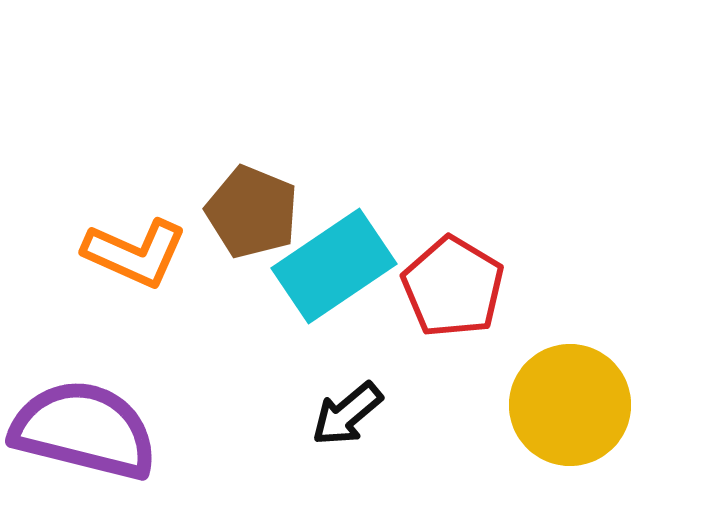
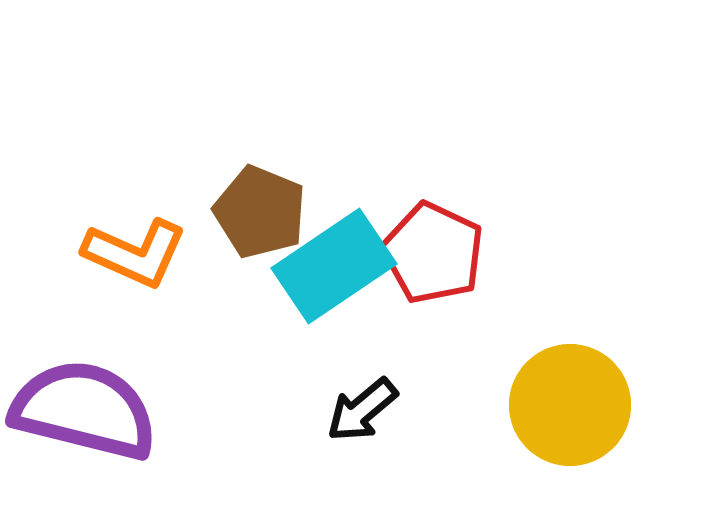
brown pentagon: moved 8 px right
red pentagon: moved 20 px left, 34 px up; rotated 6 degrees counterclockwise
black arrow: moved 15 px right, 4 px up
purple semicircle: moved 20 px up
